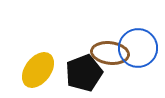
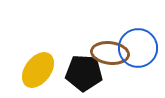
black pentagon: rotated 24 degrees clockwise
